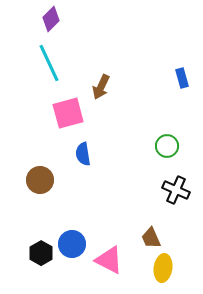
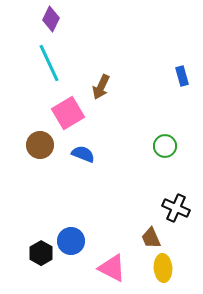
purple diamond: rotated 20 degrees counterclockwise
blue rectangle: moved 2 px up
pink square: rotated 16 degrees counterclockwise
green circle: moved 2 px left
blue semicircle: rotated 120 degrees clockwise
brown circle: moved 35 px up
black cross: moved 18 px down
blue circle: moved 1 px left, 3 px up
pink triangle: moved 3 px right, 8 px down
yellow ellipse: rotated 12 degrees counterclockwise
